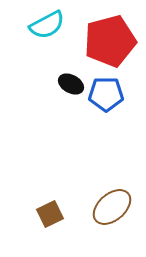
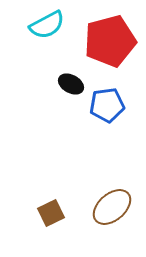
blue pentagon: moved 1 px right, 11 px down; rotated 8 degrees counterclockwise
brown square: moved 1 px right, 1 px up
